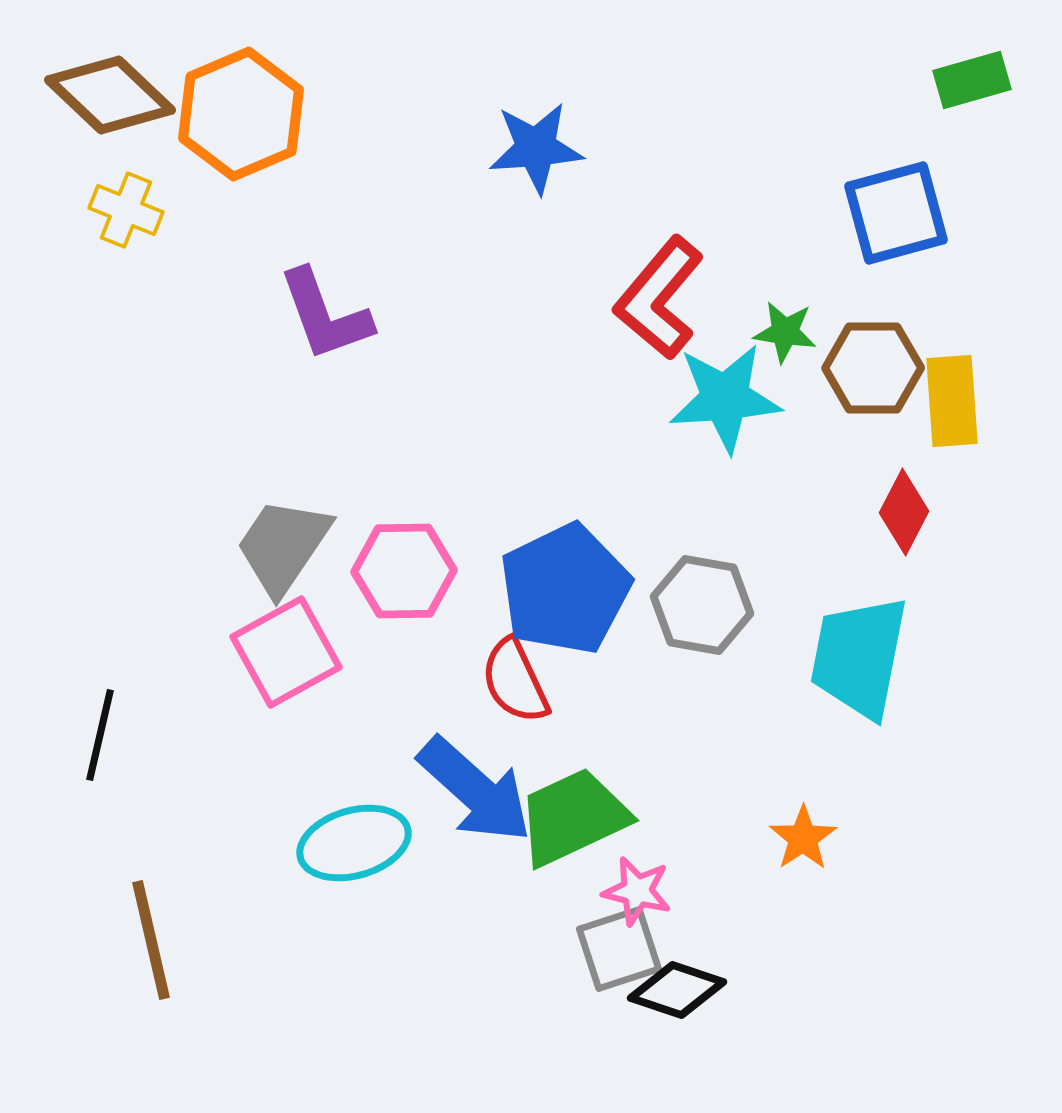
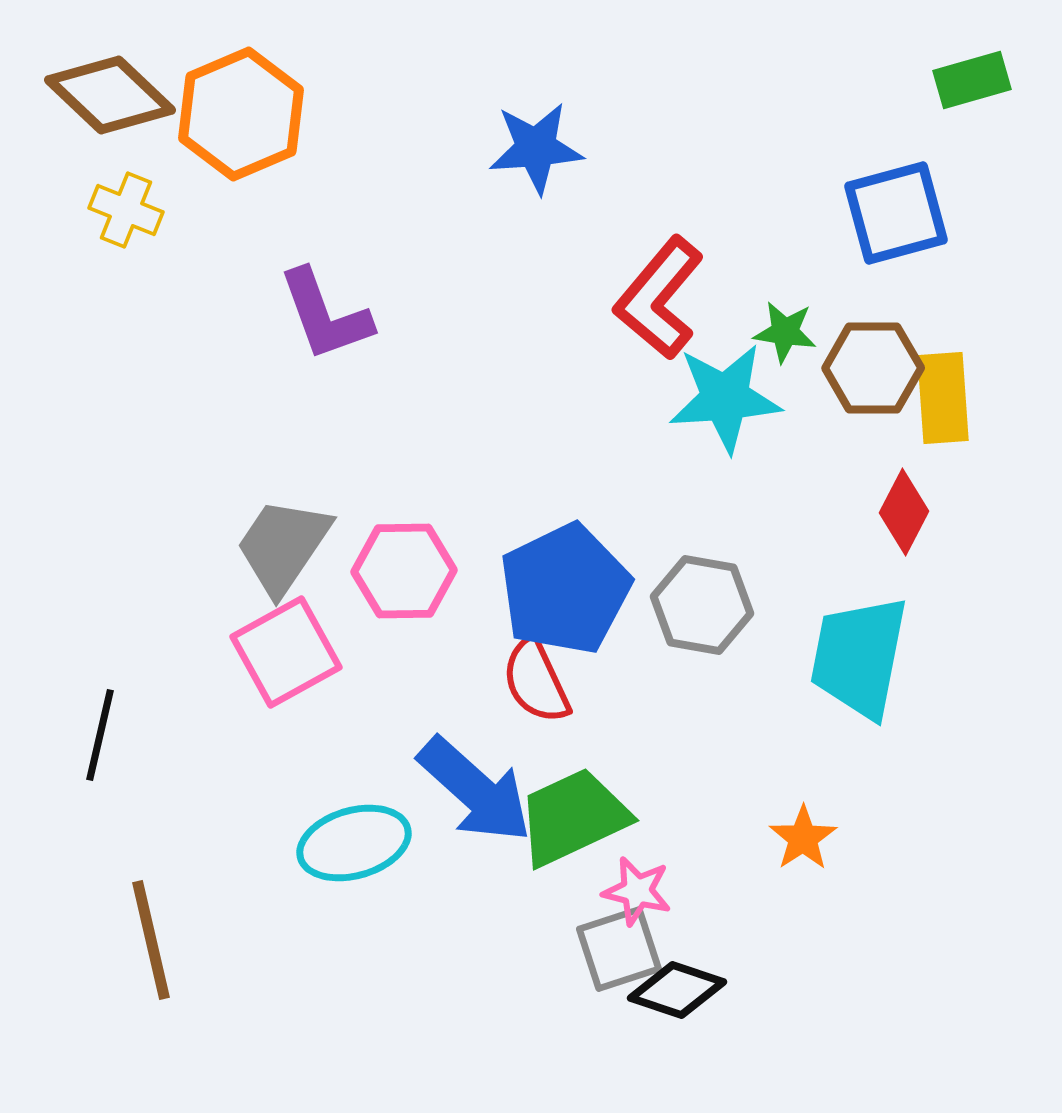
yellow rectangle: moved 9 px left, 3 px up
red semicircle: moved 21 px right
